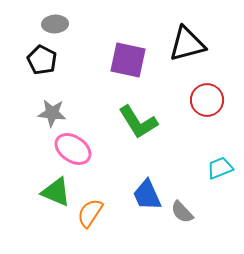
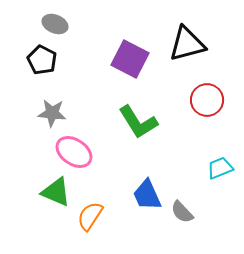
gray ellipse: rotated 25 degrees clockwise
purple square: moved 2 px right, 1 px up; rotated 15 degrees clockwise
pink ellipse: moved 1 px right, 3 px down
orange semicircle: moved 3 px down
